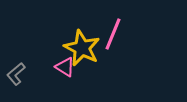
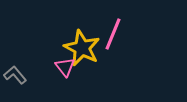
pink triangle: rotated 20 degrees clockwise
gray L-shape: moved 1 px left, 1 px down; rotated 90 degrees clockwise
